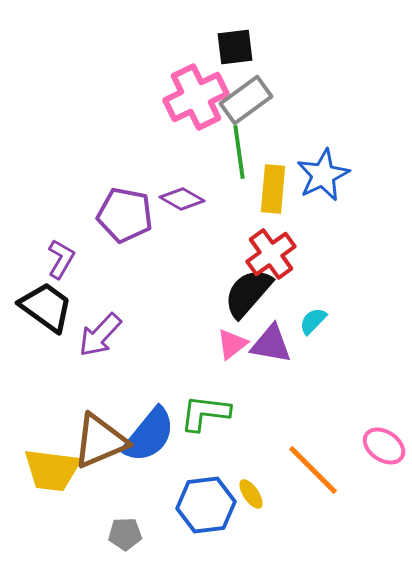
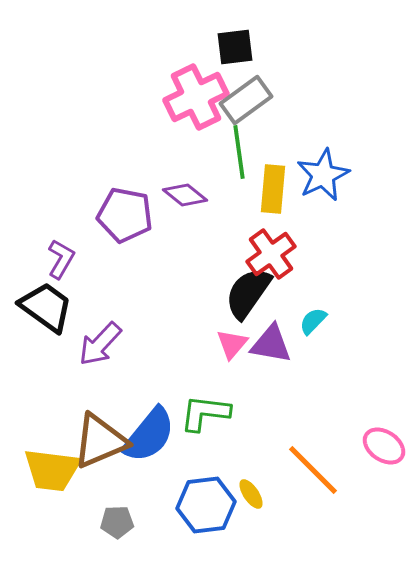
purple diamond: moved 3 px right, 4 px up; rotated 9 degrees clockwise
black semicircle: rotated 6 degrees counterclockwise
purple arrow: moved 9 px down
pink triangle: rotated 12 degrees counterclockwise
gray pentagon: moved 8 px left, 12 px up
